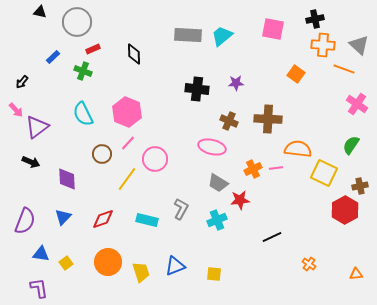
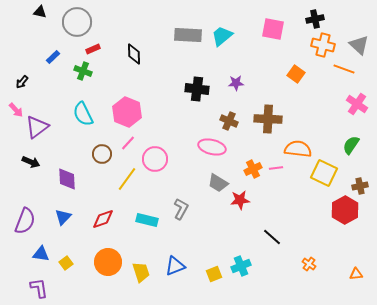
orange cross at (323, 45): rotated 10 degrees clockwise
cyan cross at (217, 220): moved 24 px right, 46 px down
black line at (272, 237): rotated 66 degrees clockwise
yellow square at (214, 274): rotated 28 degrees counterclockwise
